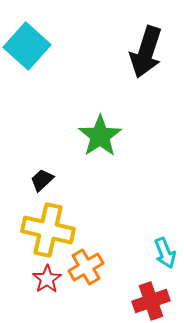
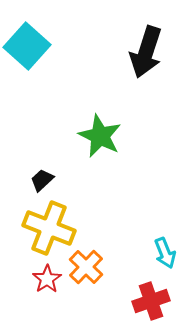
green star: rotated 12 degrees counterclockwise
yellow cross: moved 1 px right, 2 px up; rotated 9 degrees clockwise
orange cross: rotated 16 degrees counterclockwise
